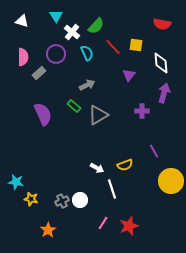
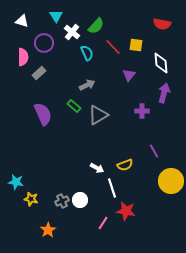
purple circle: moved 12 px left, 11 px up
white line: moved 1 px up
red star: moved 3 px left, 15 px up; rotated 30 degrees clockwise
